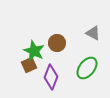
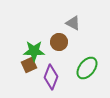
gray triangle: moved 20 px left, 10 px up
brown circle: moved 2 px right, 1 px up
green star: rotated 25 degrees counterclockwise
